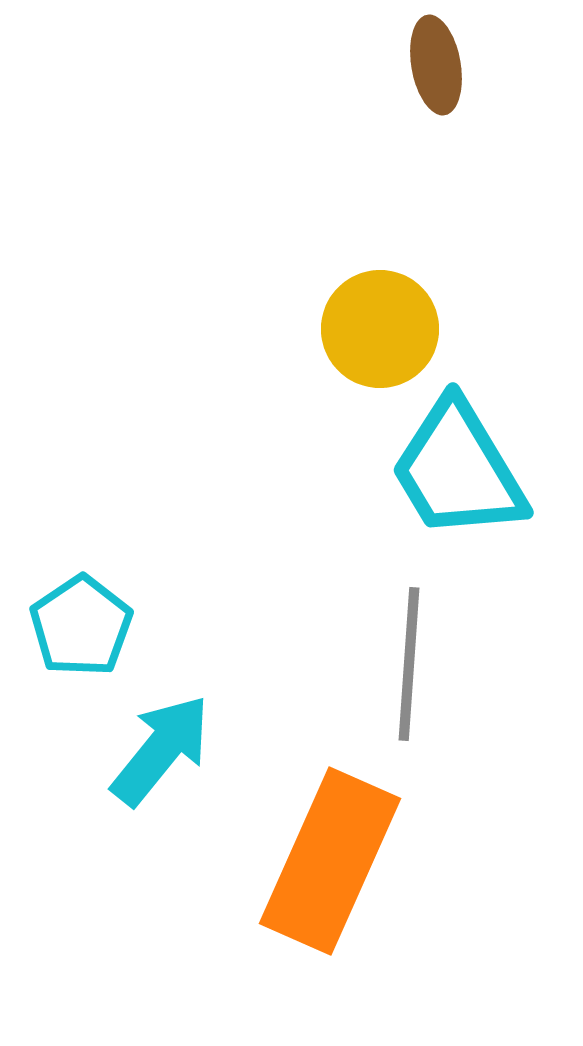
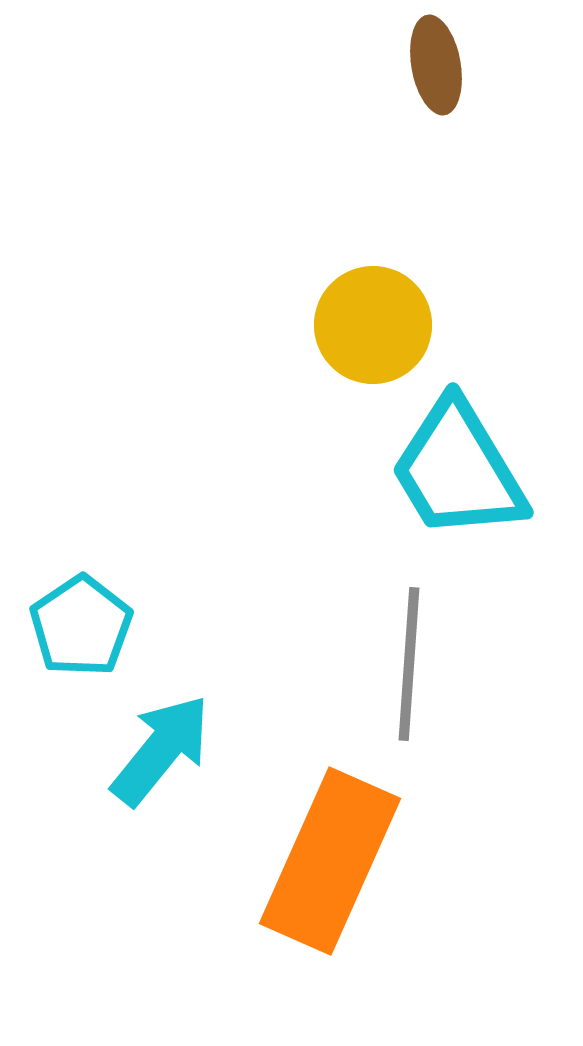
yellow circle: moved 7 px left, 4 px up
